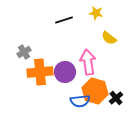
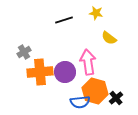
blue semicircle: moved 1 px down
